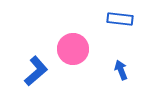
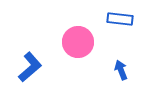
pink circle: moved 5 px right, 7 px up
blue L-shape: moved 6 px left, 4 px up
